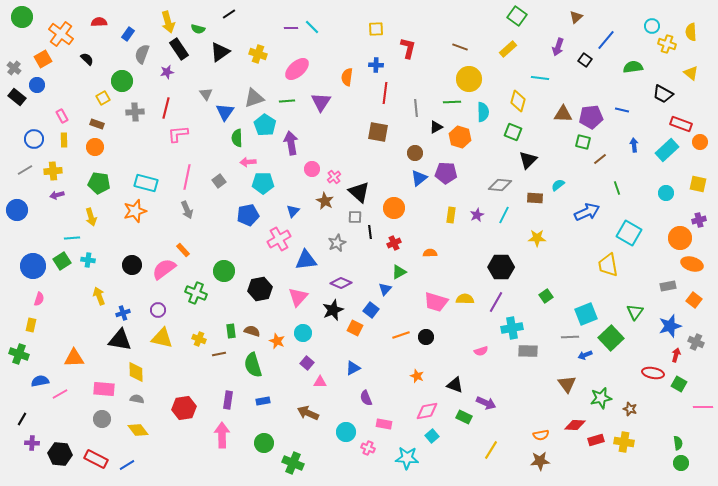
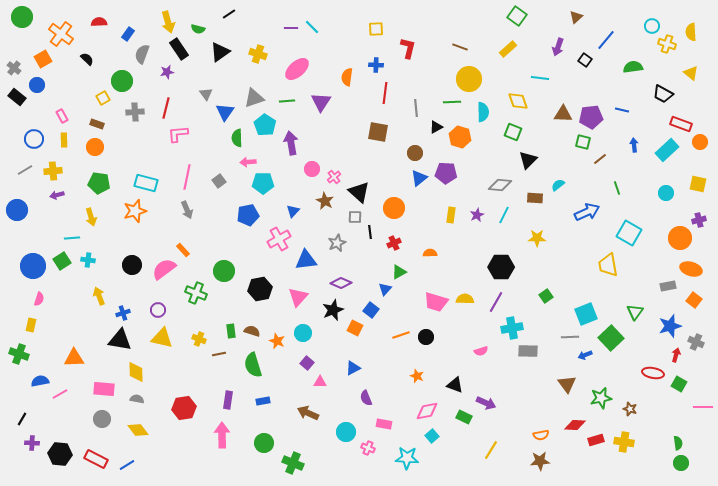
yellow diamond at (518, 101): rotated 35 degrees counterclockwise
orange ellipse at (692, 264): moved 1 px left, 5 px down
